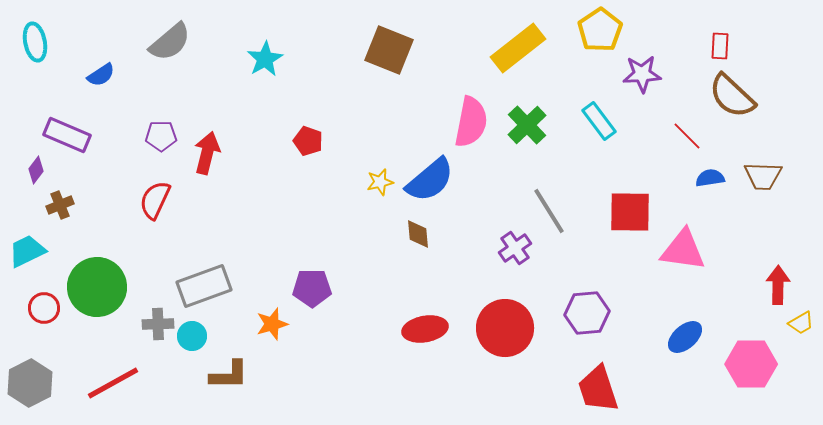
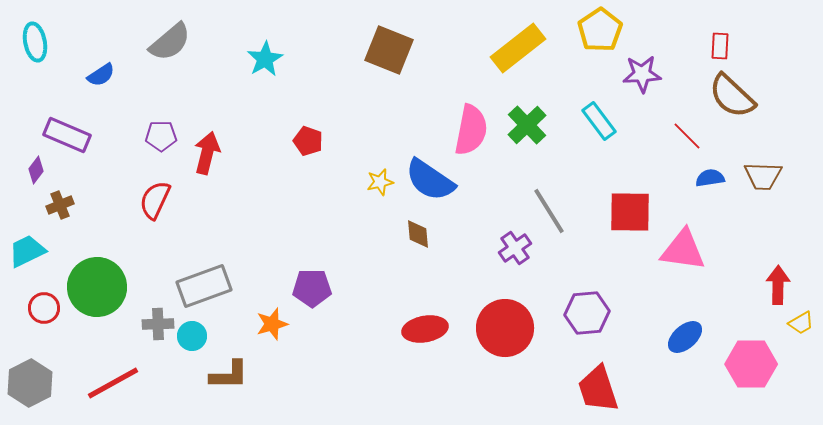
pink semicircle at (471, 122): moved 8 px down
blue semicircle at (430, 180): rotated 74 degrees clockwise
